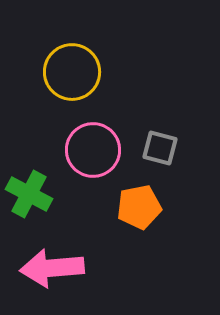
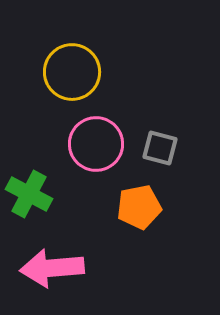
pink circle: moved 3 px right, 6 px up
